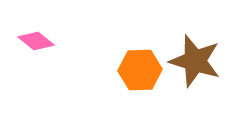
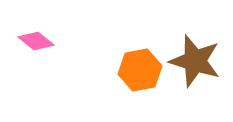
orange hexagon: rotated 9 degrees counterclockwise
